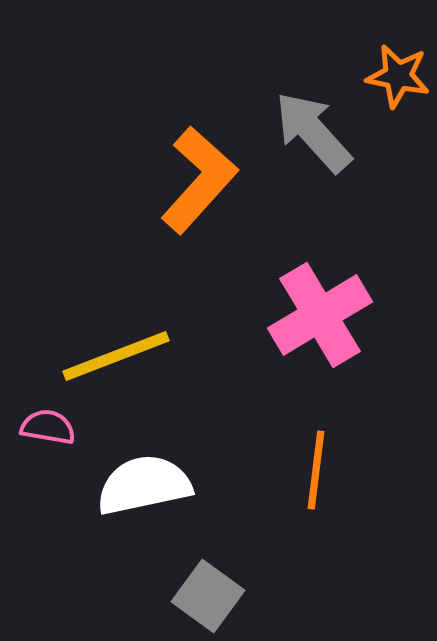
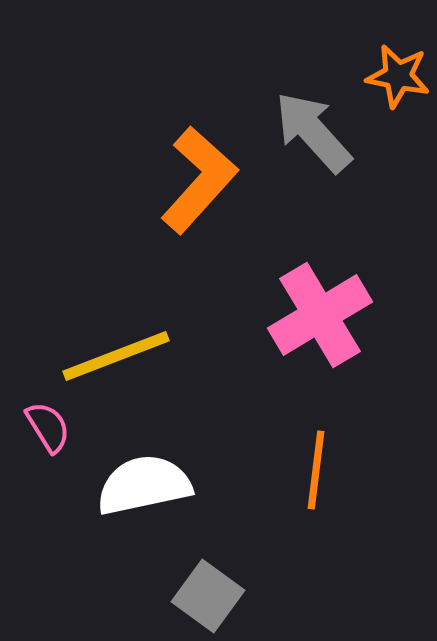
pink semicircle: rotated 48 degrees clockwise
